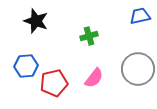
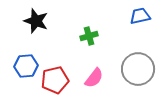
red pentagon: moved 1 px right, 3 px up
